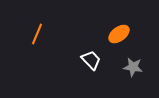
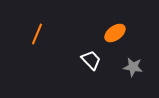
orange ellipse: moved 4 px left, 1 px up
